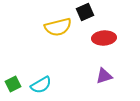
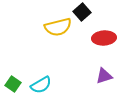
black square: moved 3 px left; rotated 18 degrees counterclockwise
green square: rotated 28 degrees counterclockwise
